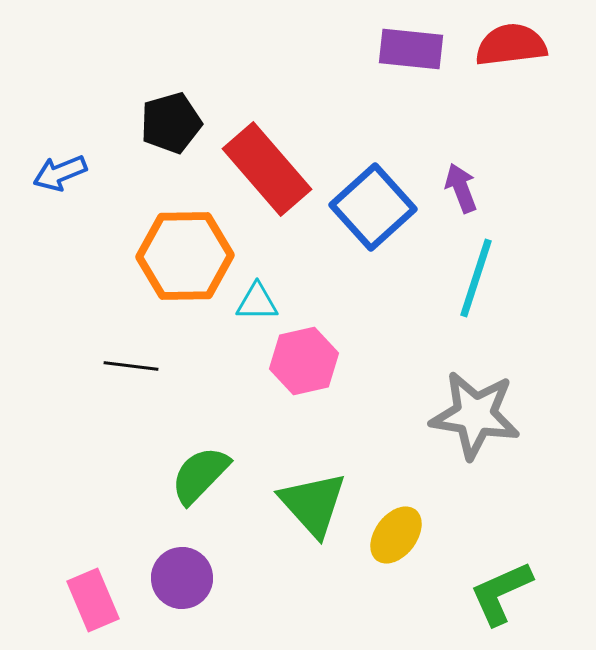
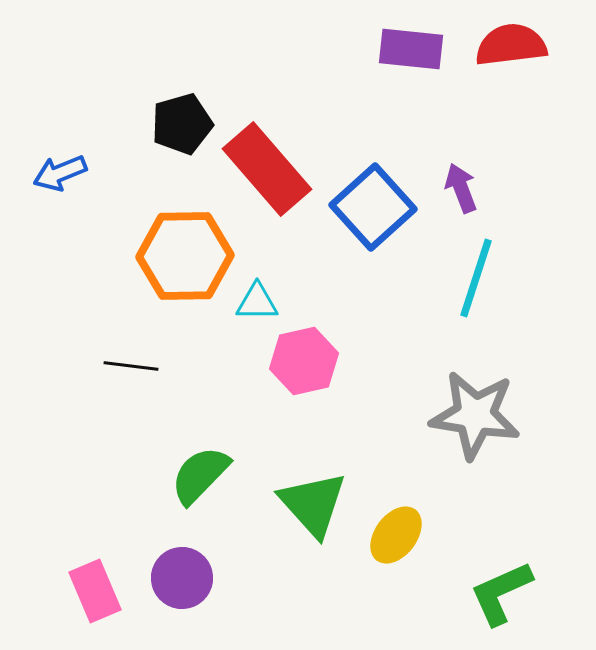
black pentagon: moved 11 px right, 1 px down
pink rectangle: moved 2 px right, 9 px up
